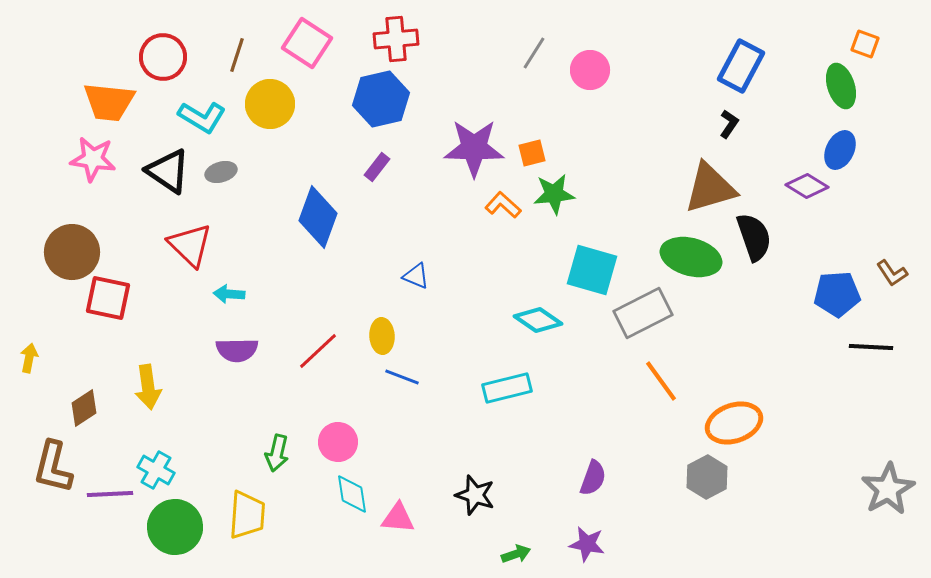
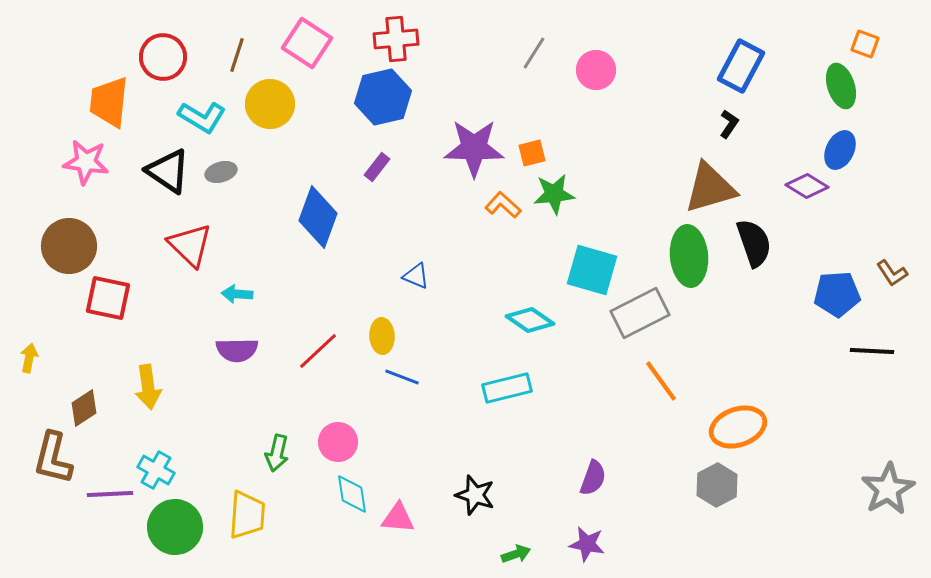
pink circle at (590, 70): moved 6 px right
blue hexagon at (381, 99): moved 2 px right, 2 px up
orange trapezoid at (109, 102): rotated 90 degrees clockwise
pink star at (93, 159): moved 7 px left, 3 px down
black semicircle at (754, 237): moved 6 px down
brown circle at (72, 252): moved 3 px left, 6 px up
green ellipse at (691, 257): moved 2 px left, 1 px up; rotated 70 degrees clockwise
cyan arrow at (229, 294): moved 8 px right
gray rectangle at (643, 313): moved 3 px left
cyan diamond at (538, 320): moved 8 px left
black line at (871, 347): moved 1 px right, 4 px down
orange ellipse at (734, 423): moved 4 px right, 4 px down
brown L-shape at (53, 467): moved 9 px up
gray hexagon at (707, 477): moved 10 px right, 8 px down
